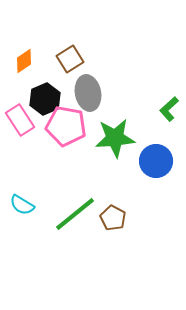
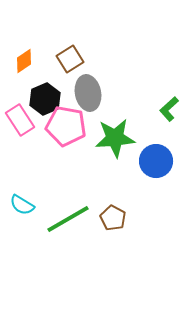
green line: moved 7 px left, 5 px down; rotated 9 degrees clockwise
